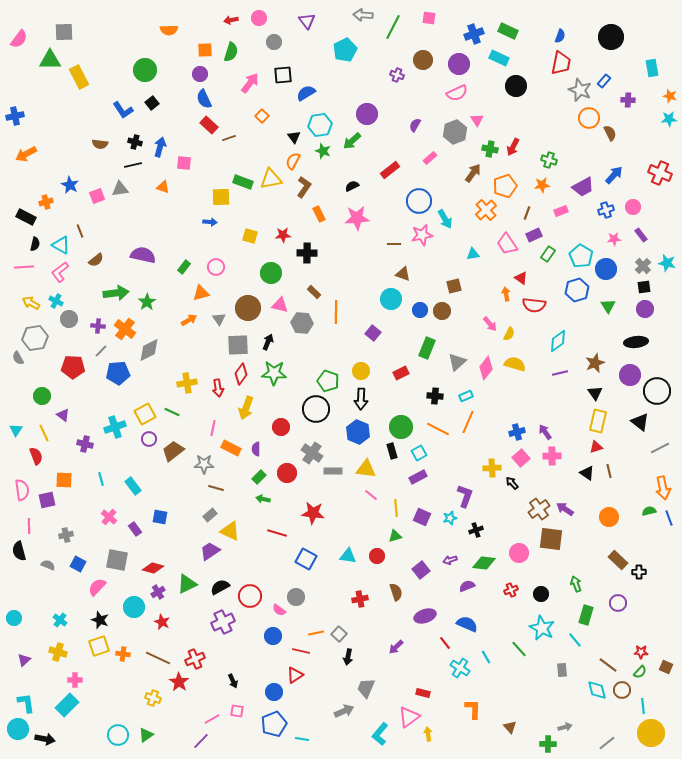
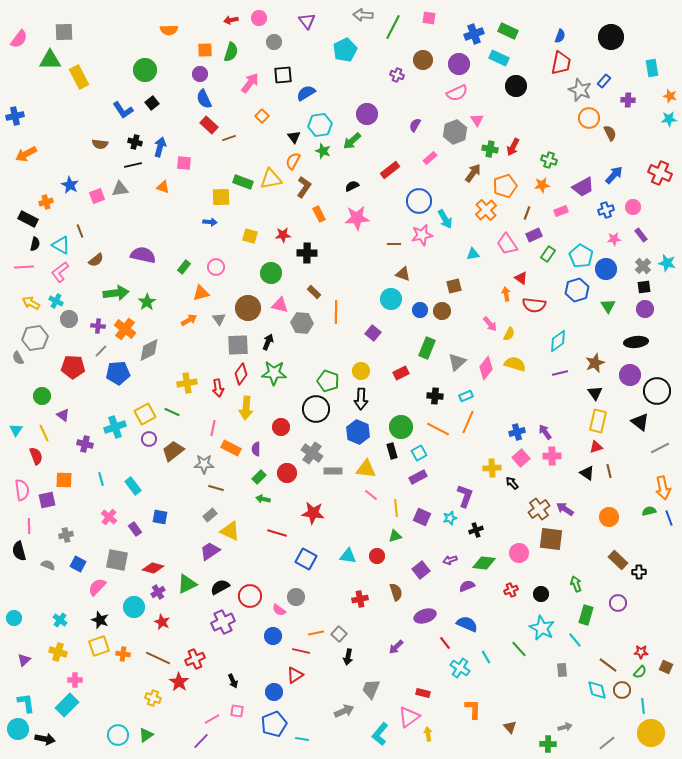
black rectangle at (26, 217): moved 2 px right, 2 px down
yellow arrow at (246, 408): rotated 15 degrees counterclockwise
gray trapezoid at (366, 688): moved 5 px right, 1 px down
